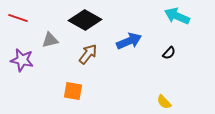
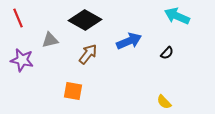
red line: rotated 48 degrees clockwise
black semicircle: moved 2 px left
